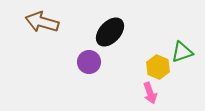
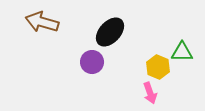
green triangle: rotated 20 degrees clockwise
purple circle: moved 3 px right
